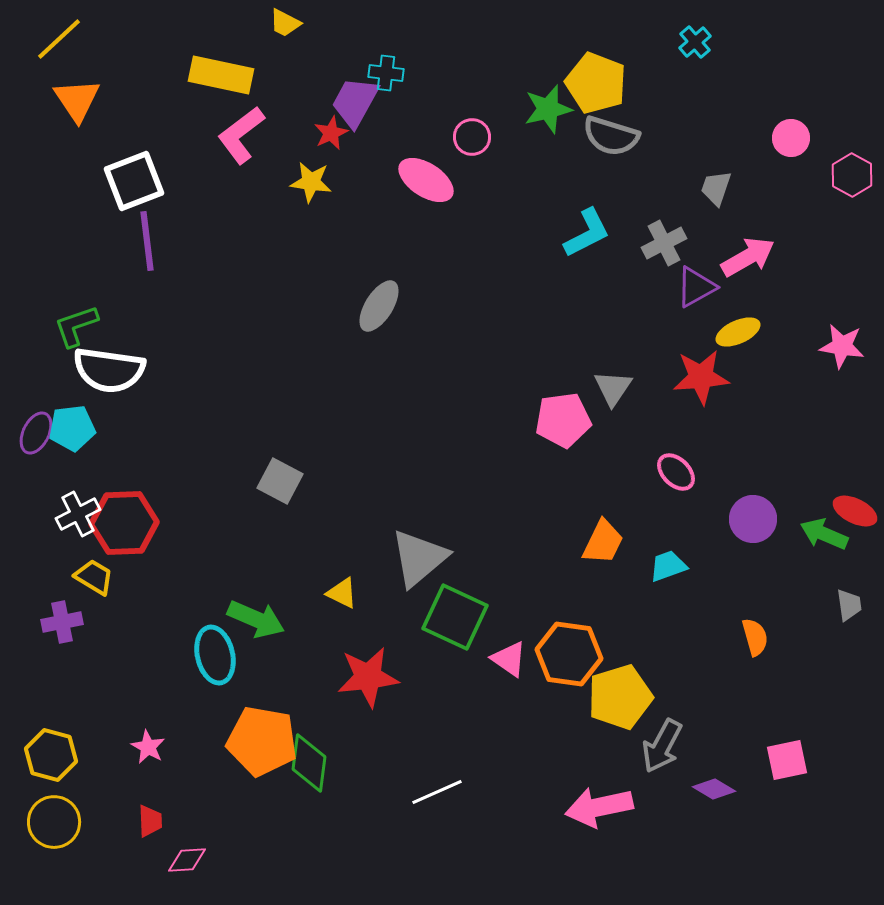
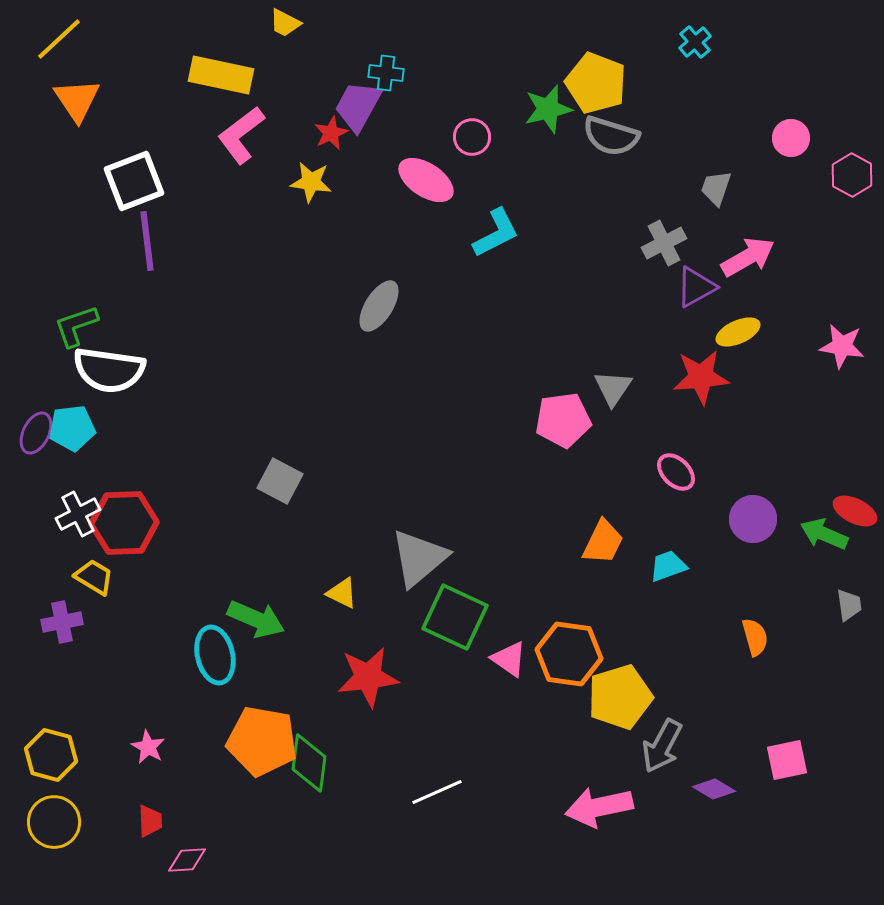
purple trapezoid at (355, 102): moved 3 px right, 4 px down
cyan L-shape at (587, 233): moved 91 px left
